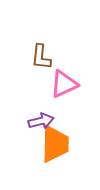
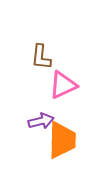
pink triangle: moved 1 px left, 1 px down
orange trapezoid: moved 7 px right, 4 px up
